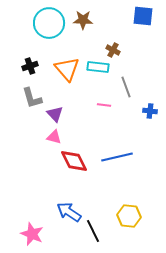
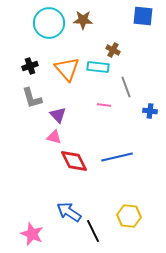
purple triangle: moved 3 px right, 1 px down
